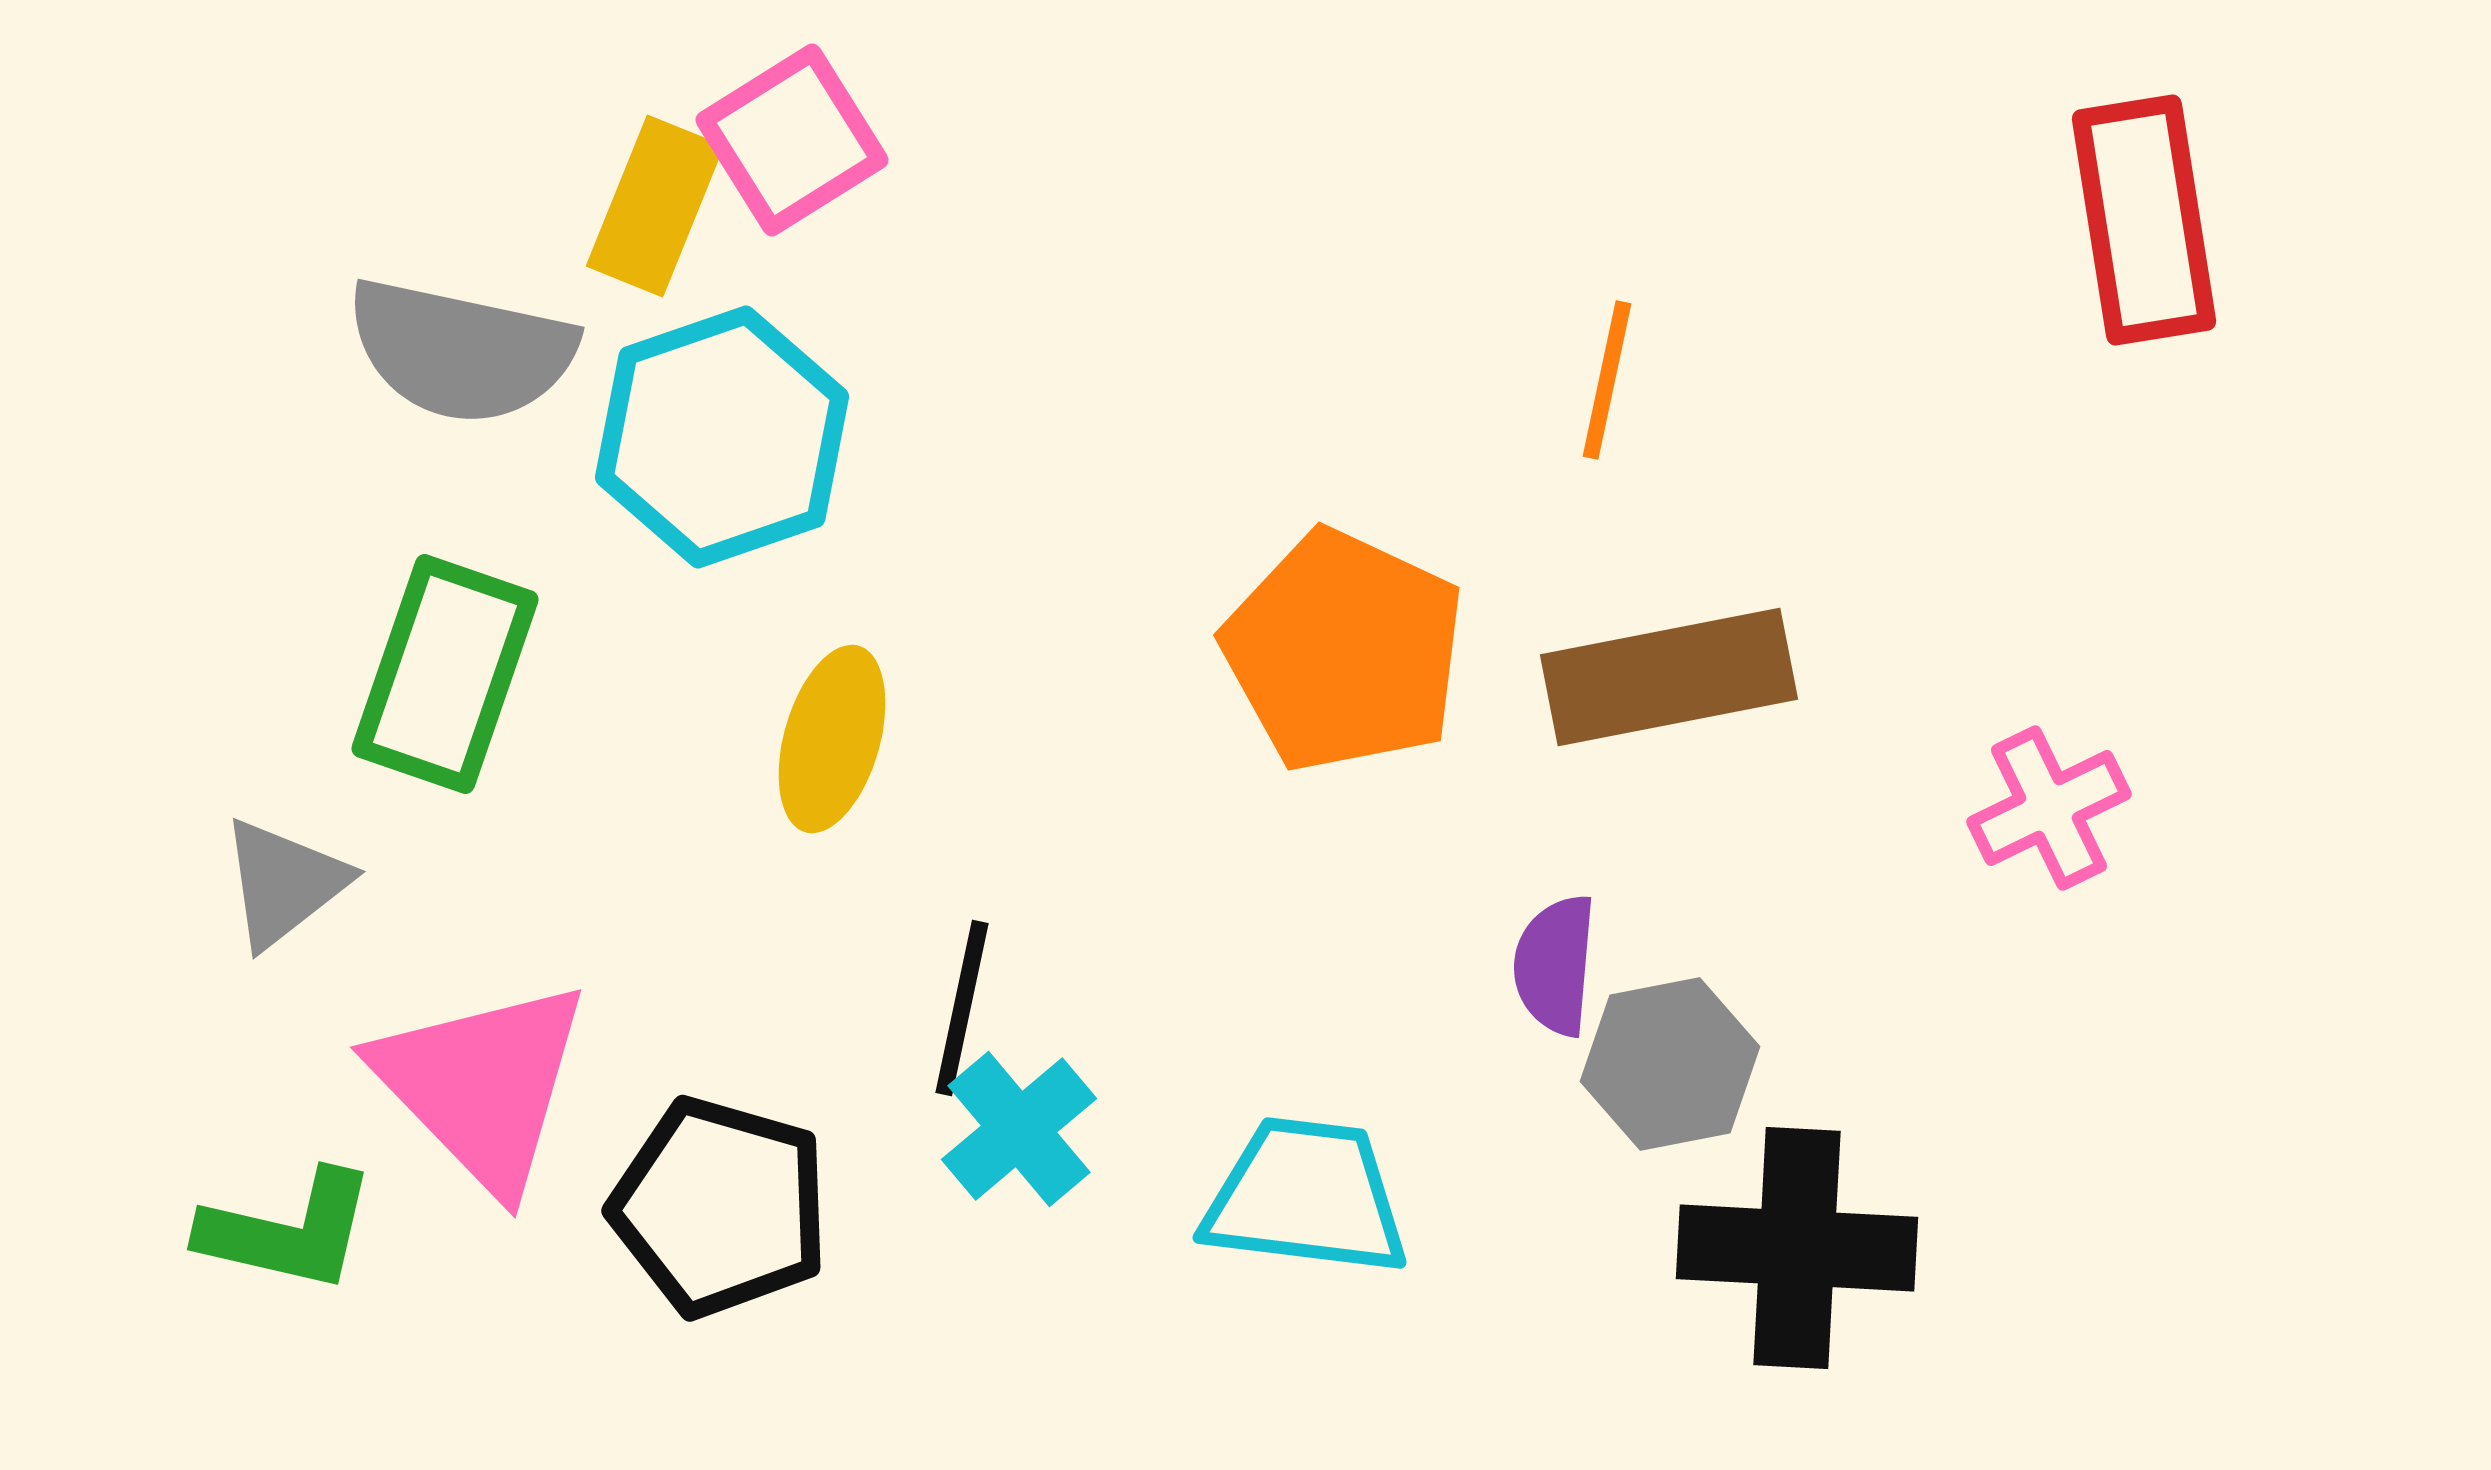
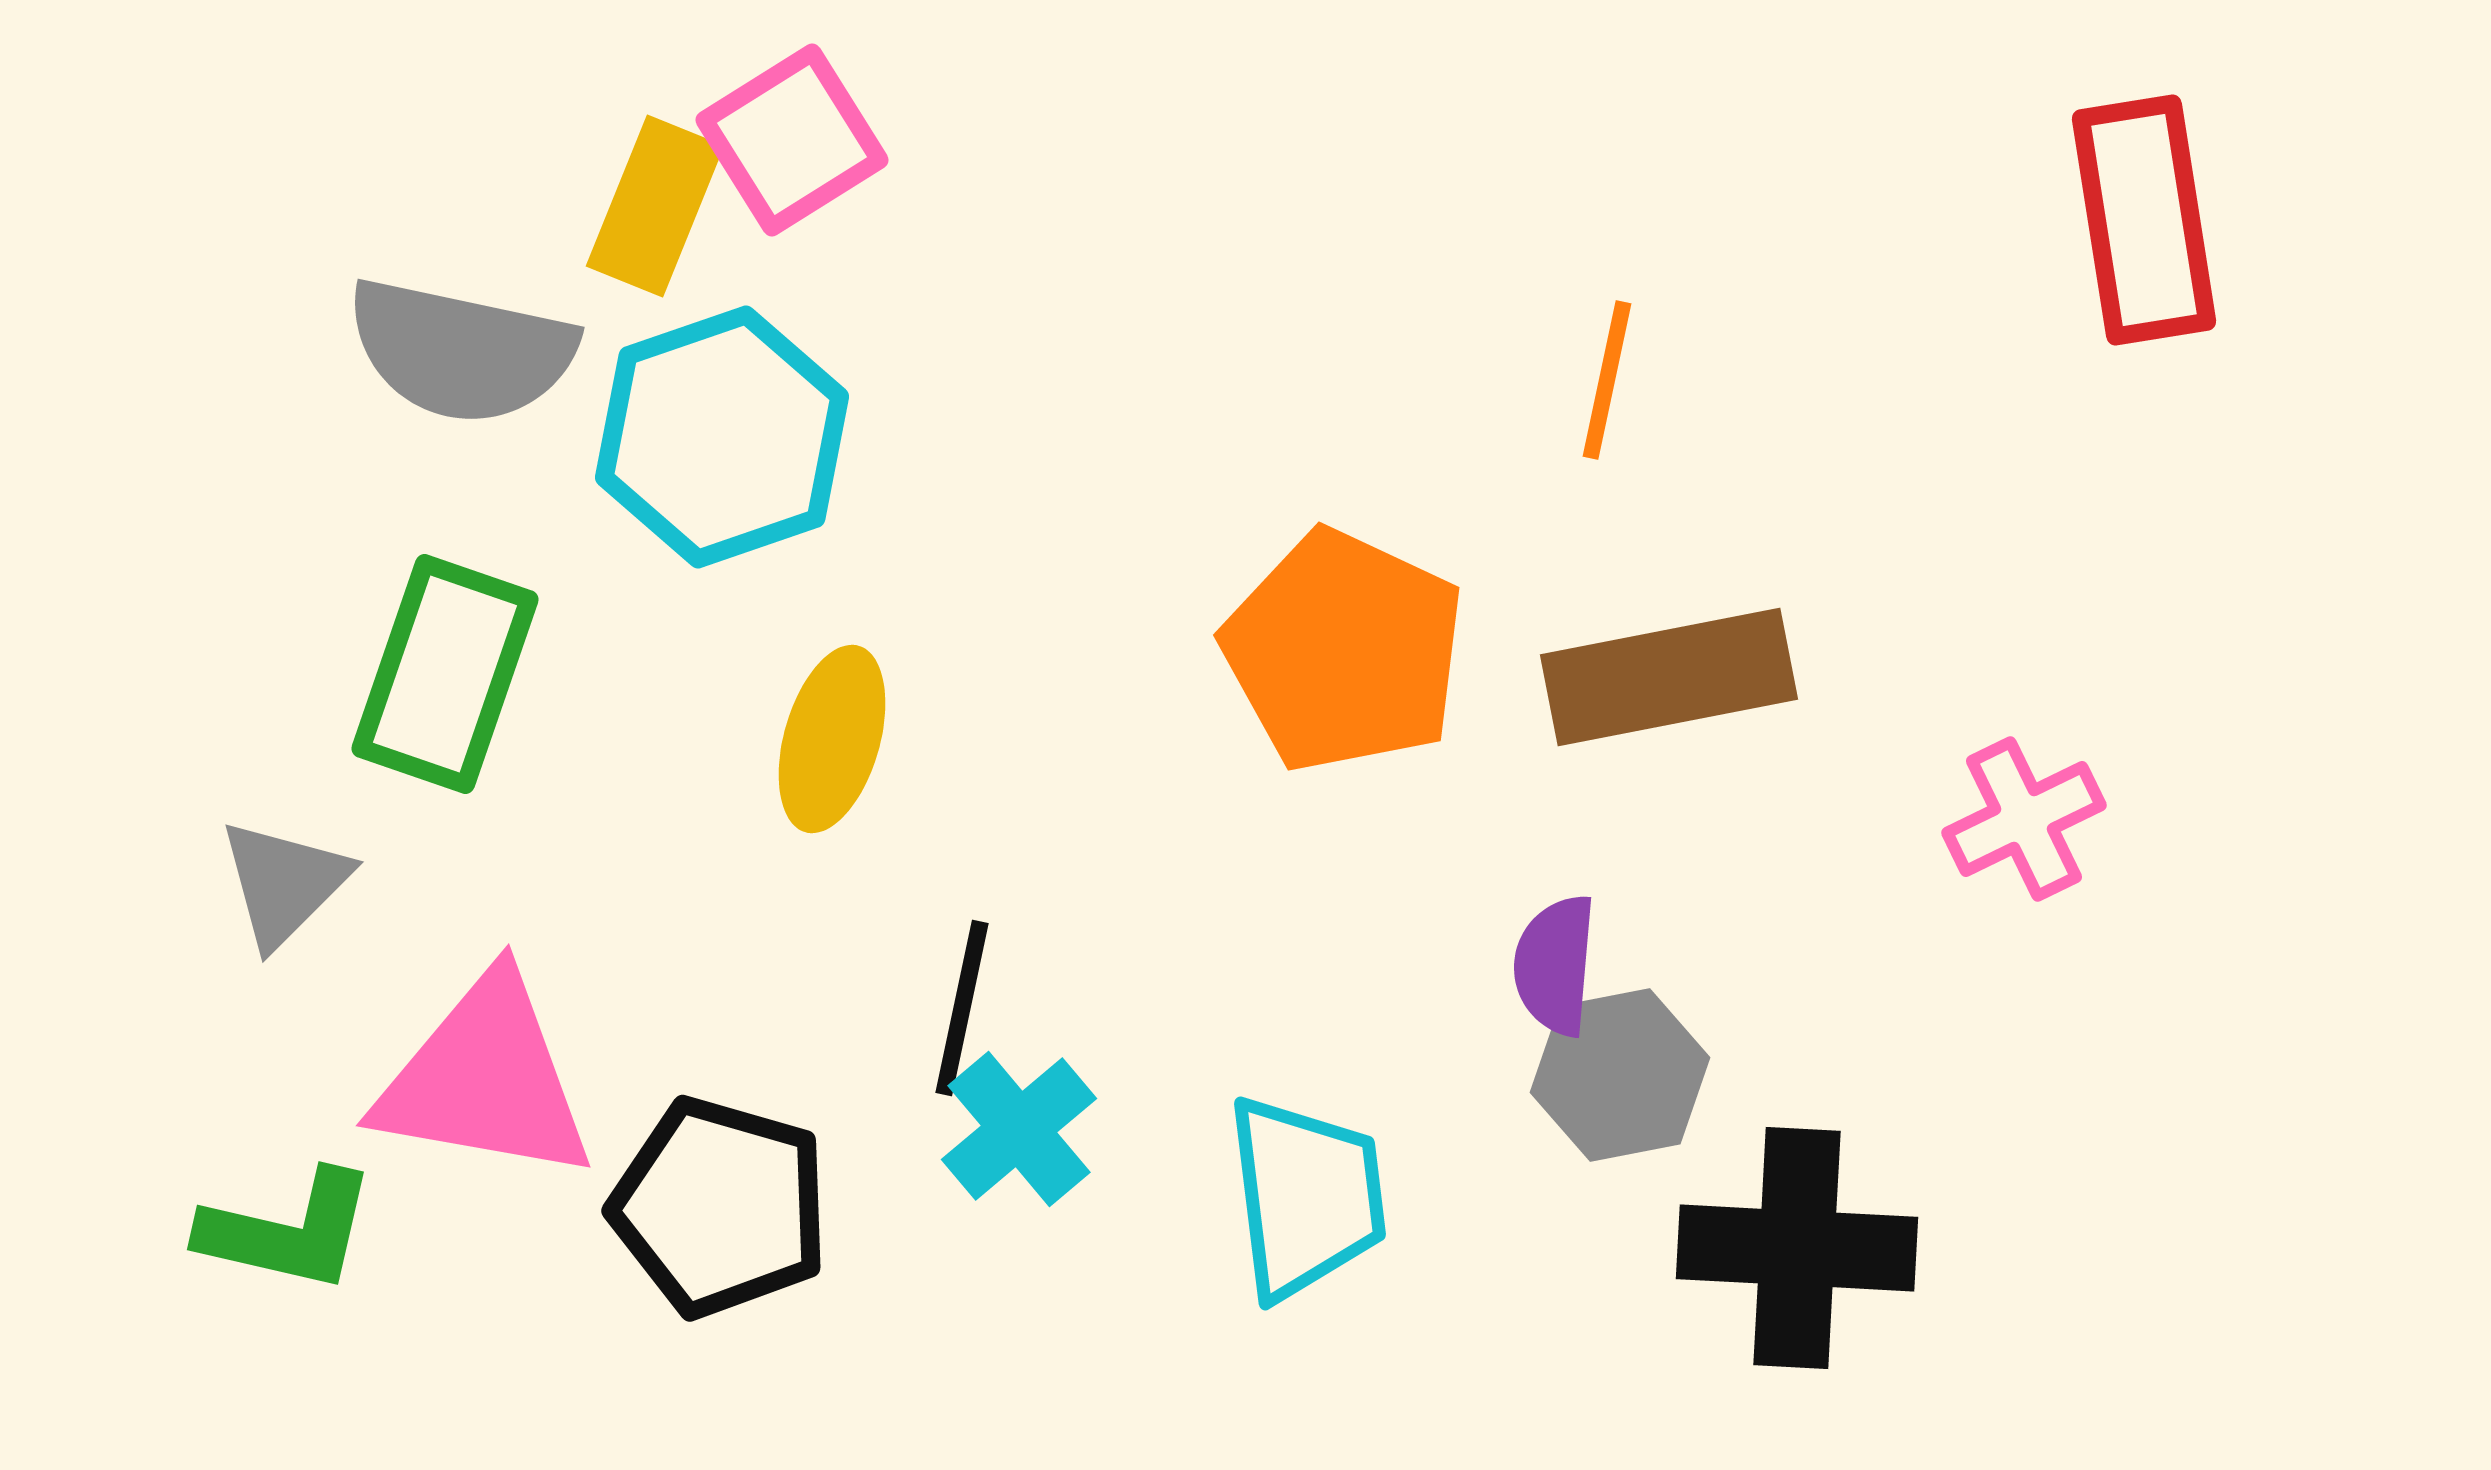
pink cross: moved 25 px left, 11 px down
gray triangle: rotated 7 degrees counterclockwise
gray hexagon: moved 50 px left, 11 px down
pink triangle: moved 3 px right, 6 px up; rotated 36 degrees counterclockwise
cyan trapezoid: rotated 76 degrees clockwise
